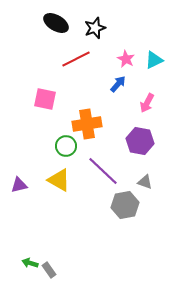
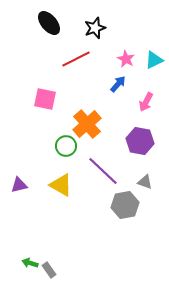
black ellipse: moved 7 px left; rotated 20 degrees clockwise
pink arrow: moved 1 px left, 1 px up
orange cross: rotated 32 degrees counterclockwise
yellow triangle: moved 2 px right, 5 px down
